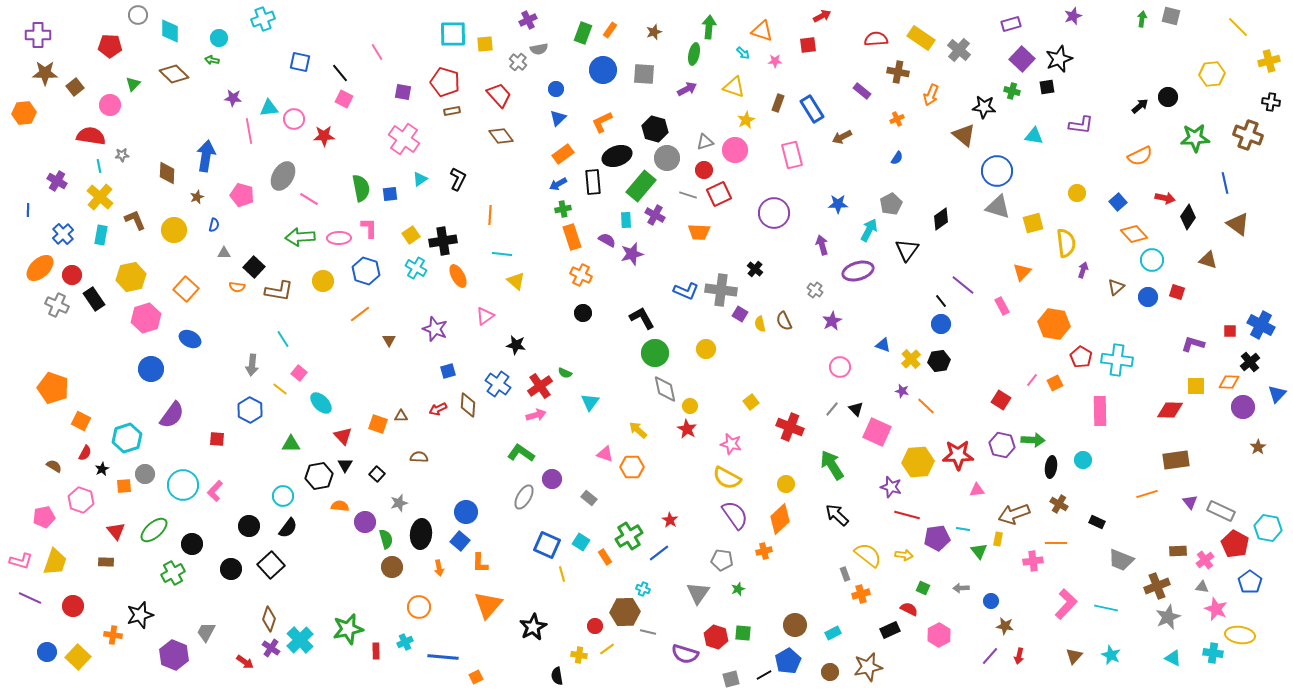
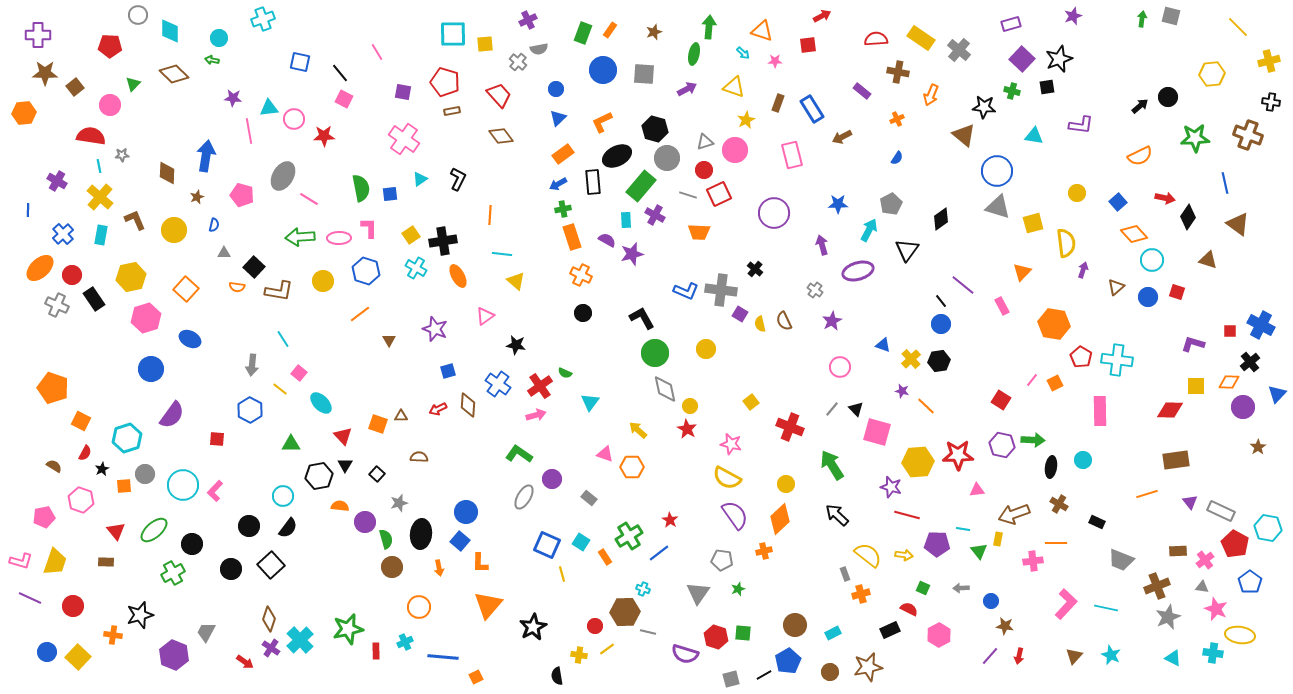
black ellipse at (617, 156): rotated 8 degrees counterclockwise
pink square at (877, 432): rotated 8 degrees counterclockwise
green L-shape at (521, 453): moved 2 px left, 1 px down
purple pentagon at (937, 538): moved 6 px down; rotated 10 degrees clockwise
